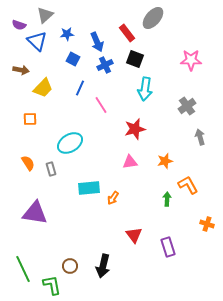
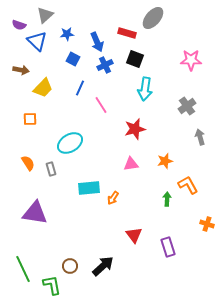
red rectangle: rotated 36 degrees counterclockwise
pink triangle: moved 1 px right, 2 px down
black arrow: rotated 145 degrees counterclockwise
